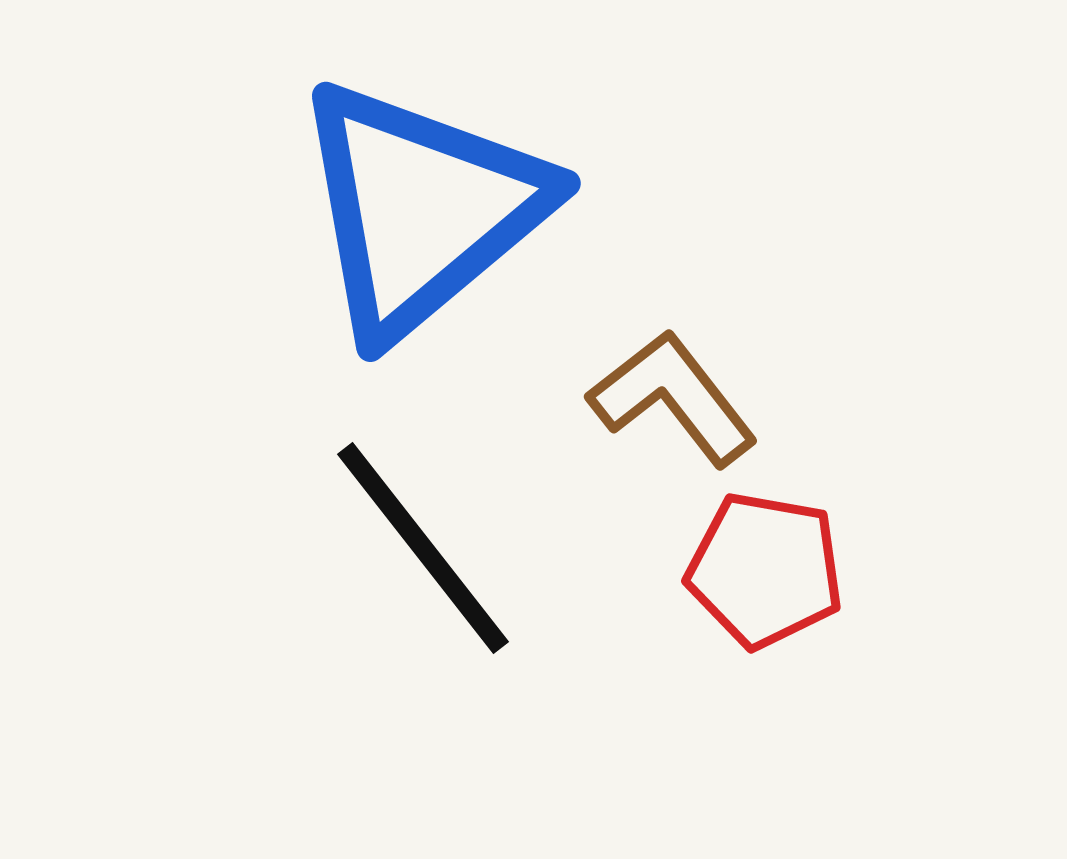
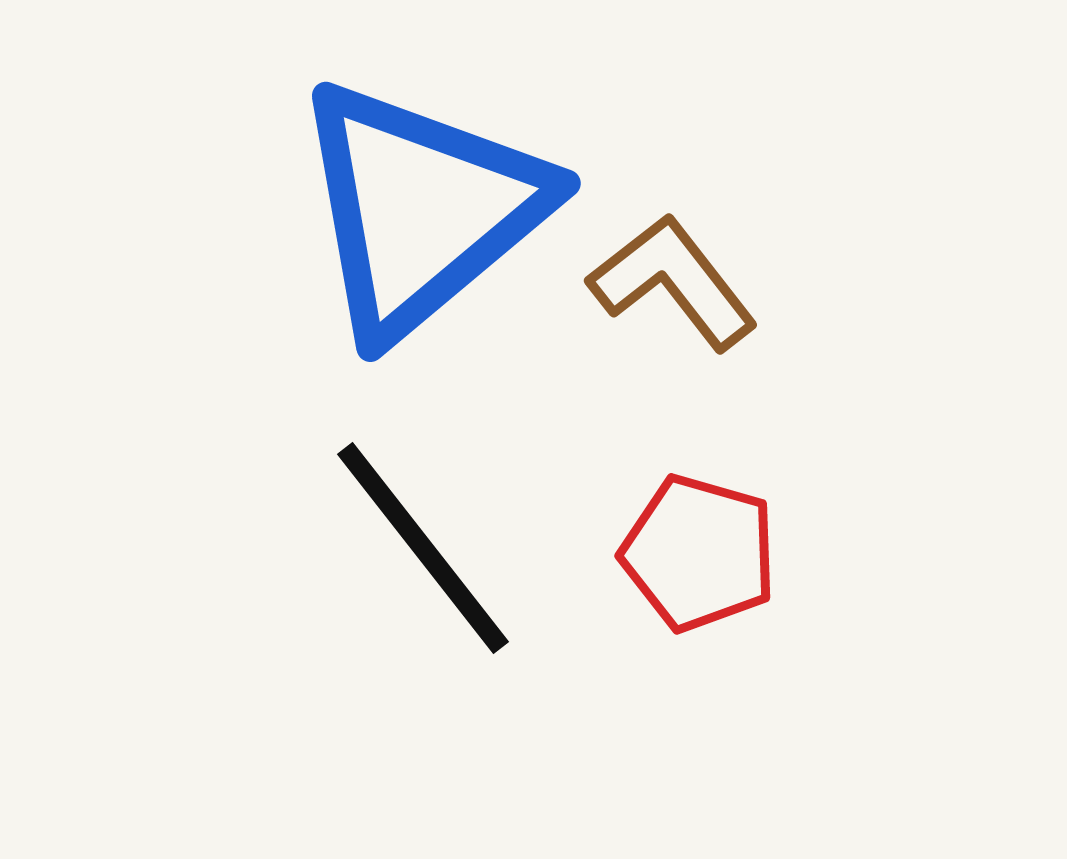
brown L-shape: moved 116 px up
red pentagon: moved 66 px left, 17 px up; rotated 6 degrees clockwise
